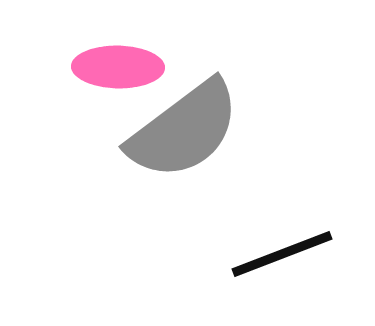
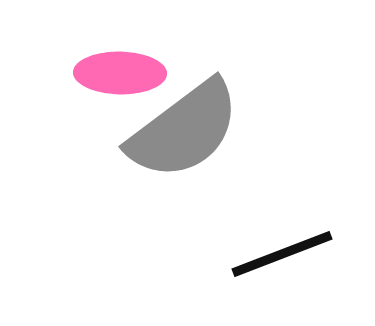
pink ellipse: moved 2 px right, 6 px down
